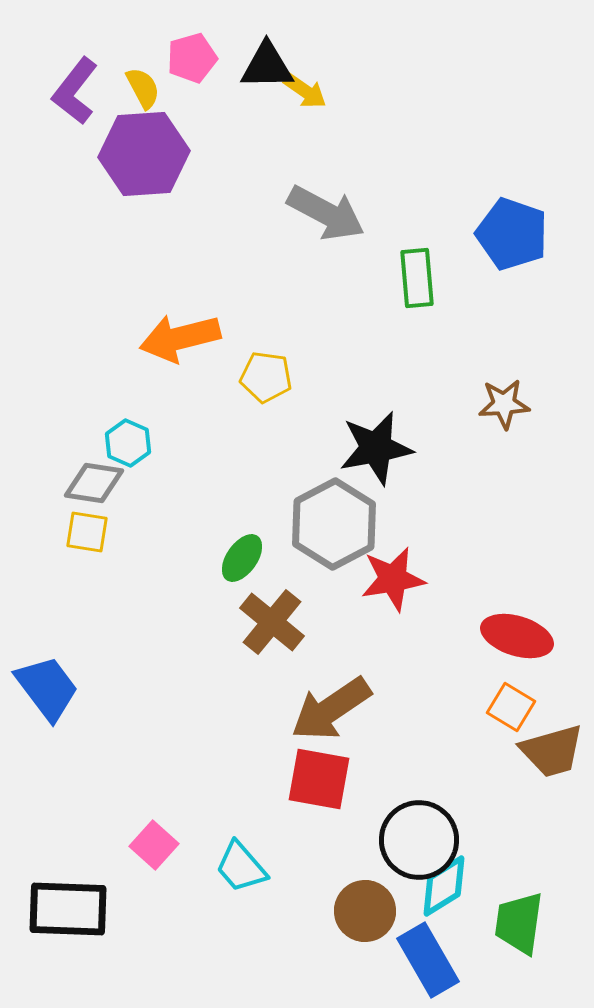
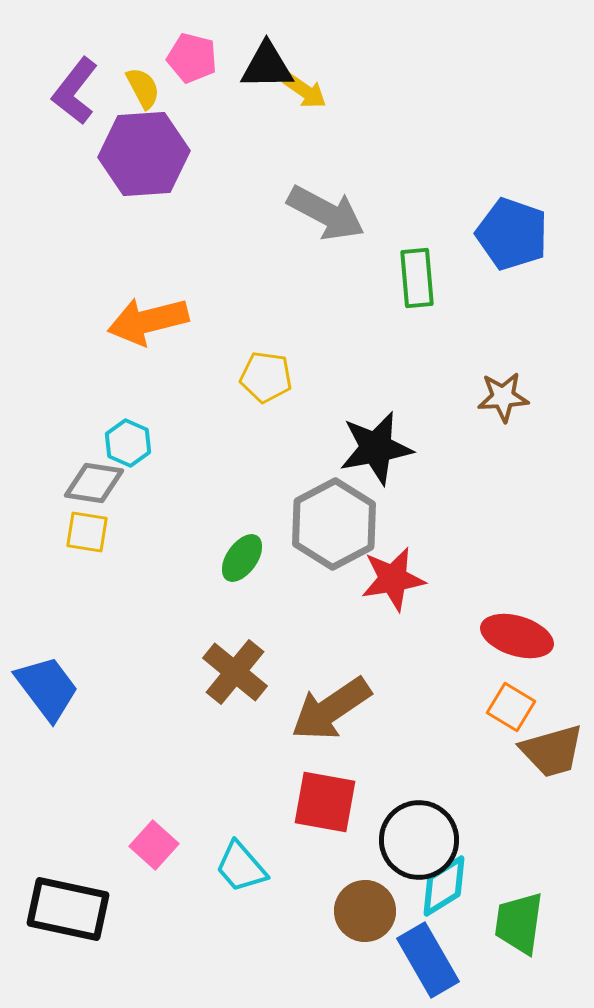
pink pentagon: rotated 30 degrees clockwise
orange arrow: moved 32 px left, 17 px up
brown star: moved 1 px left, 7 px up
brown cross: moved 37 px left, 50 px down
red square: moved 6 px right, 23 px down
black rectangle: rotated 10 degrees clockwise
